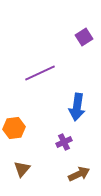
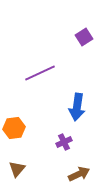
brown triangle: moved 5 px left
